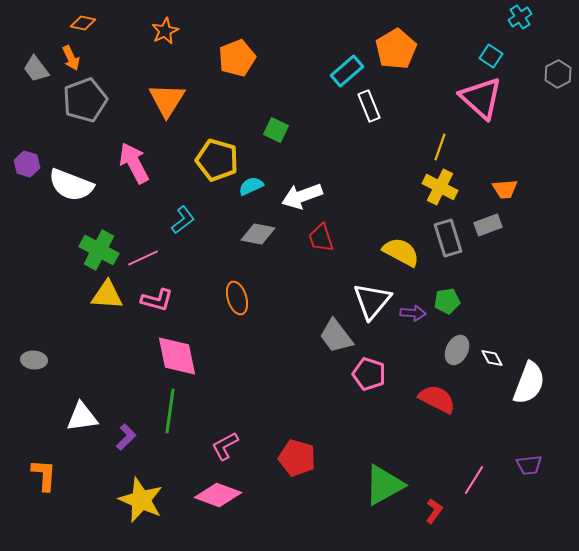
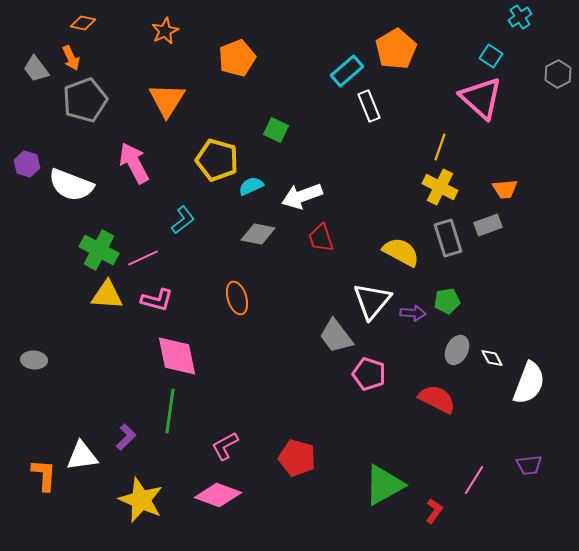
white triangle at (82, 417): moved 39 px down
